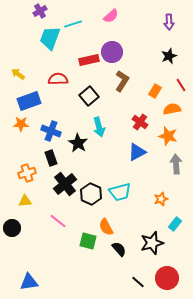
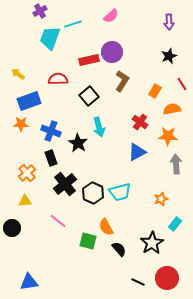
red line at (181, 85): moved 1 px right, 1 px up
orange star at (168, 136): rotated 12 degrees counterclockwise
orange cross at (27, 173): rotated 24 degrees counterclockwise
black hexagon at (91, 194): moved 2 px right, 1 px up
black star at (152, 243): rotated 15 degrees counterclockwise
black line at (138, 282): rotated 16 degrees counterclockwise
